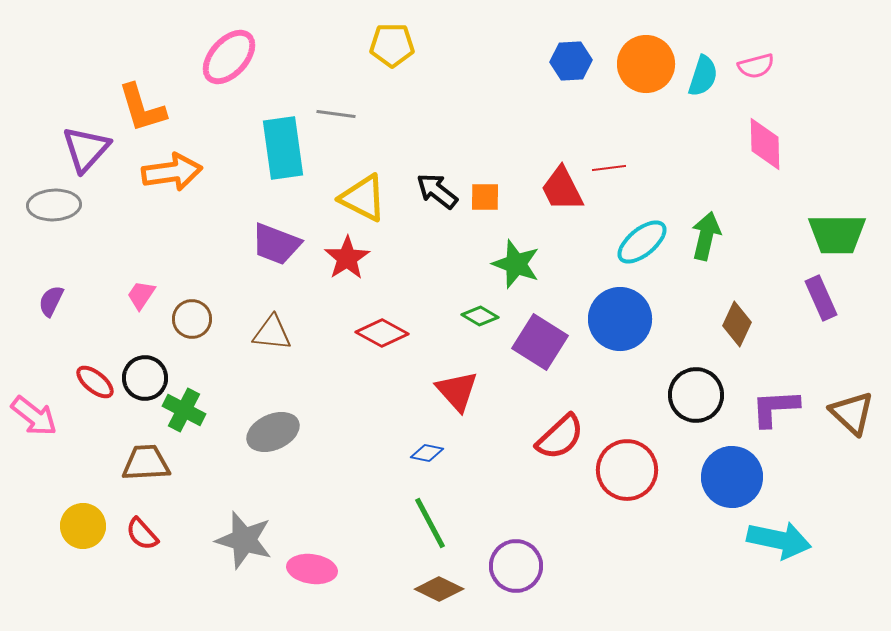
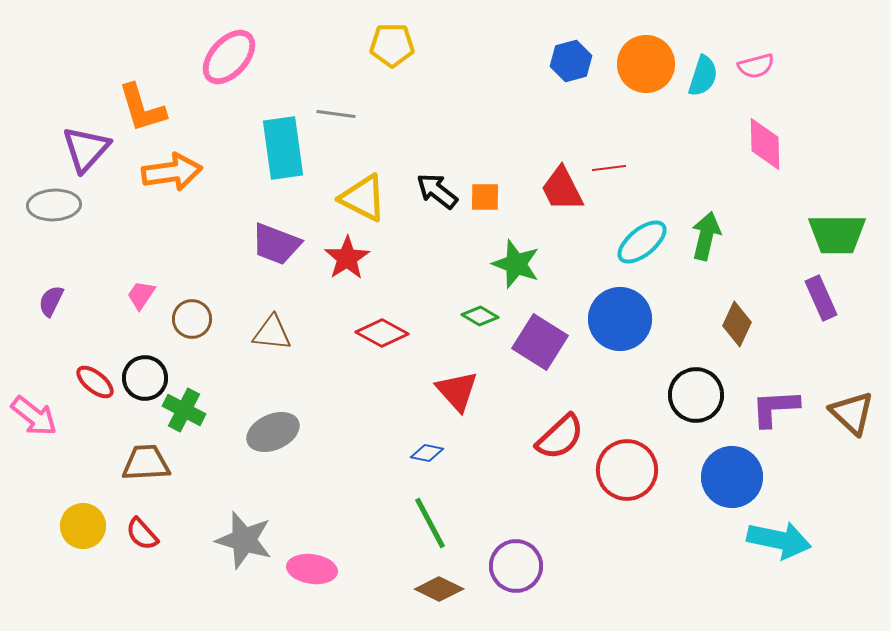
blue hexagon at (571, 61): rotated 12 degrees counterclockwise
